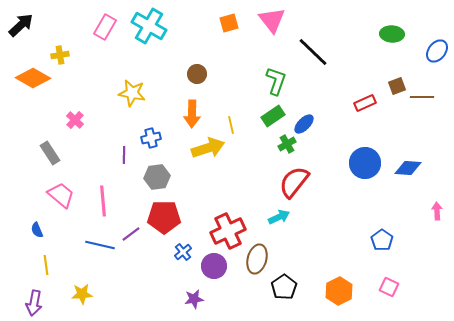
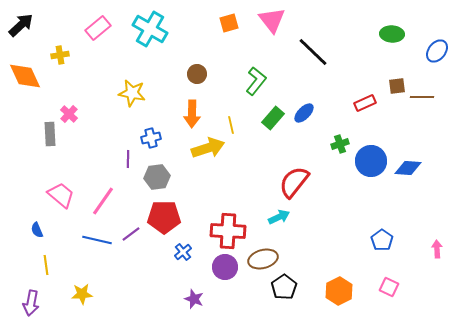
cyan cross at (149, 26): moved 1 px right, 3 px down
pink rectangle at (105, 27): moved 7 px left, 1 px down; rotated 20 degrees clockwise
orange diamond at (33, 78): moved 8 px left, 2 px up; rotated 36 degrees clockwise
green L-shape at (276, 81): moved 20 px left; rotated 20 degrees clockwise
brown square at (397, 86): rotated 12 degrees clockwise
green rectangle at (273, 116): moved 2 px down; rotated 15 degrees counterclockwise
pink cross at (75, 120): moved 6 px left, 6 px up
blue ellipse at (304, 124): moved 11 px up
green cross at (287, 144): moved 53 px right; rotated 12 degrees clockwise
gray rectangle at (50, 153): moved 19 px up; rotated 30 degrees clockwise
purple line at (124, 155): moved 4 px right, 4 px down
blue circle at (365, 163): moved 6 px right, 2 px up
pink line at (103, 201): rotated 40 degrees clockwise
pink arrow at (437, 211): moved 38 px down
red cross at (228, 231): rotated 28 degrees clockwise
blue line at (100, 245): moved 3 px left, 5 px up
brown ellipse at (257, 259): moved 6 px right; rotated 60 degrees clockwise
purple circle at (214, 266): moved 11 px right, 1 px down
purple star at (194, 299): rotated 30 degrees clockwise
purple arrow at (34, 303): moved 3 px left
